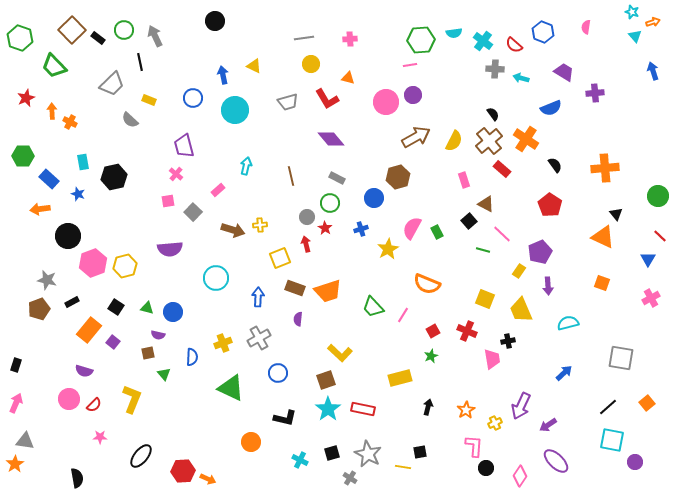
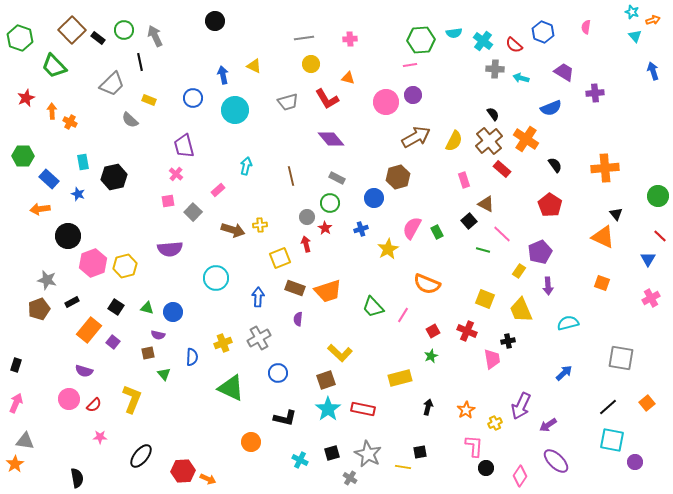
orange arrow at (653, 22): moved 2 px up
